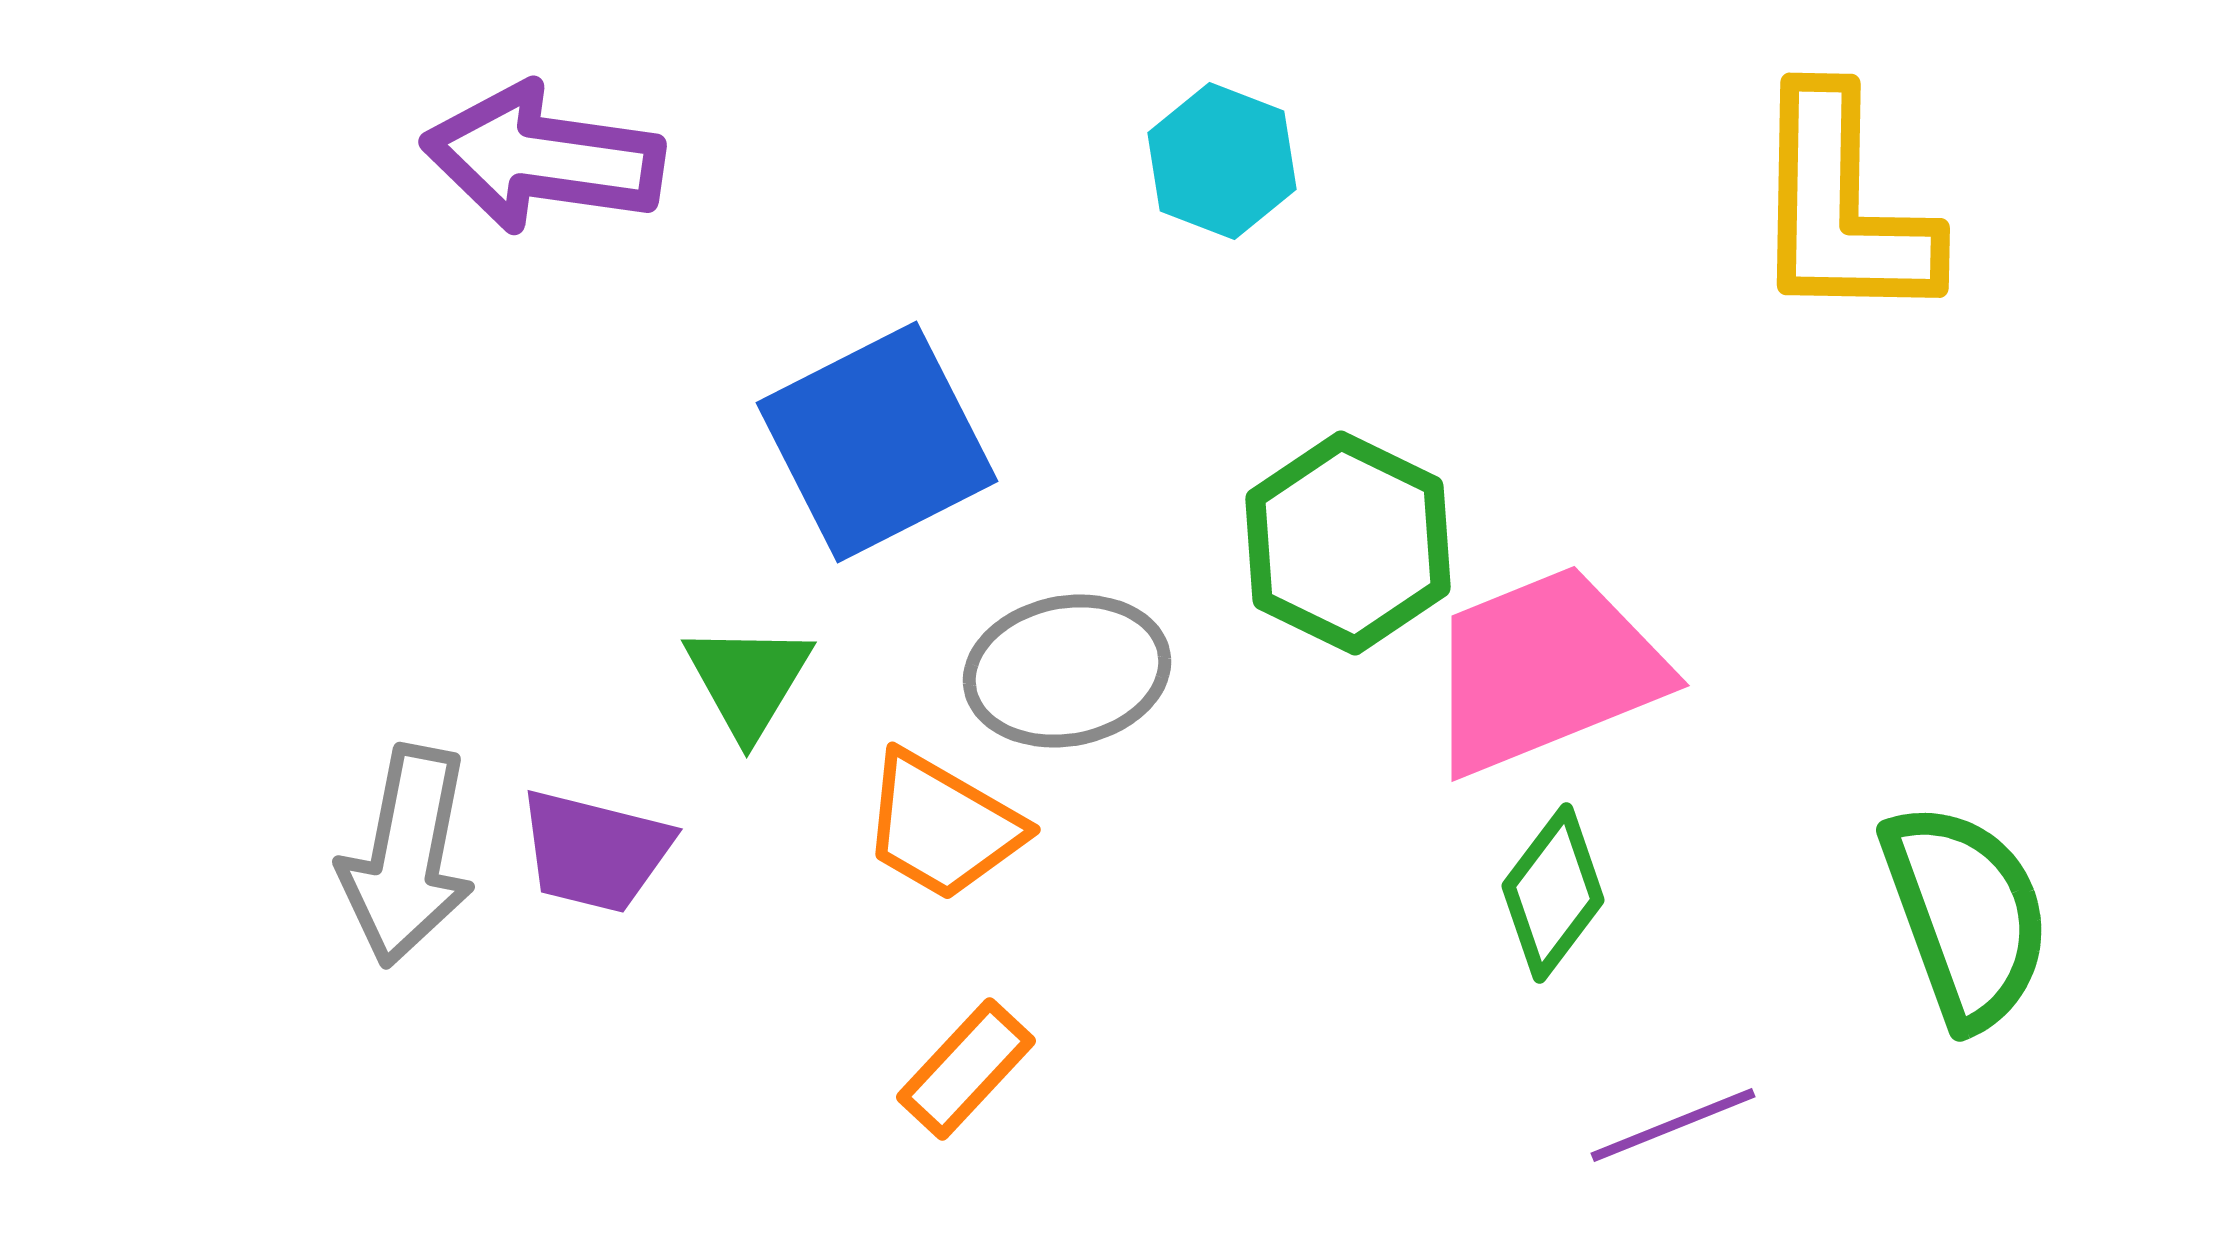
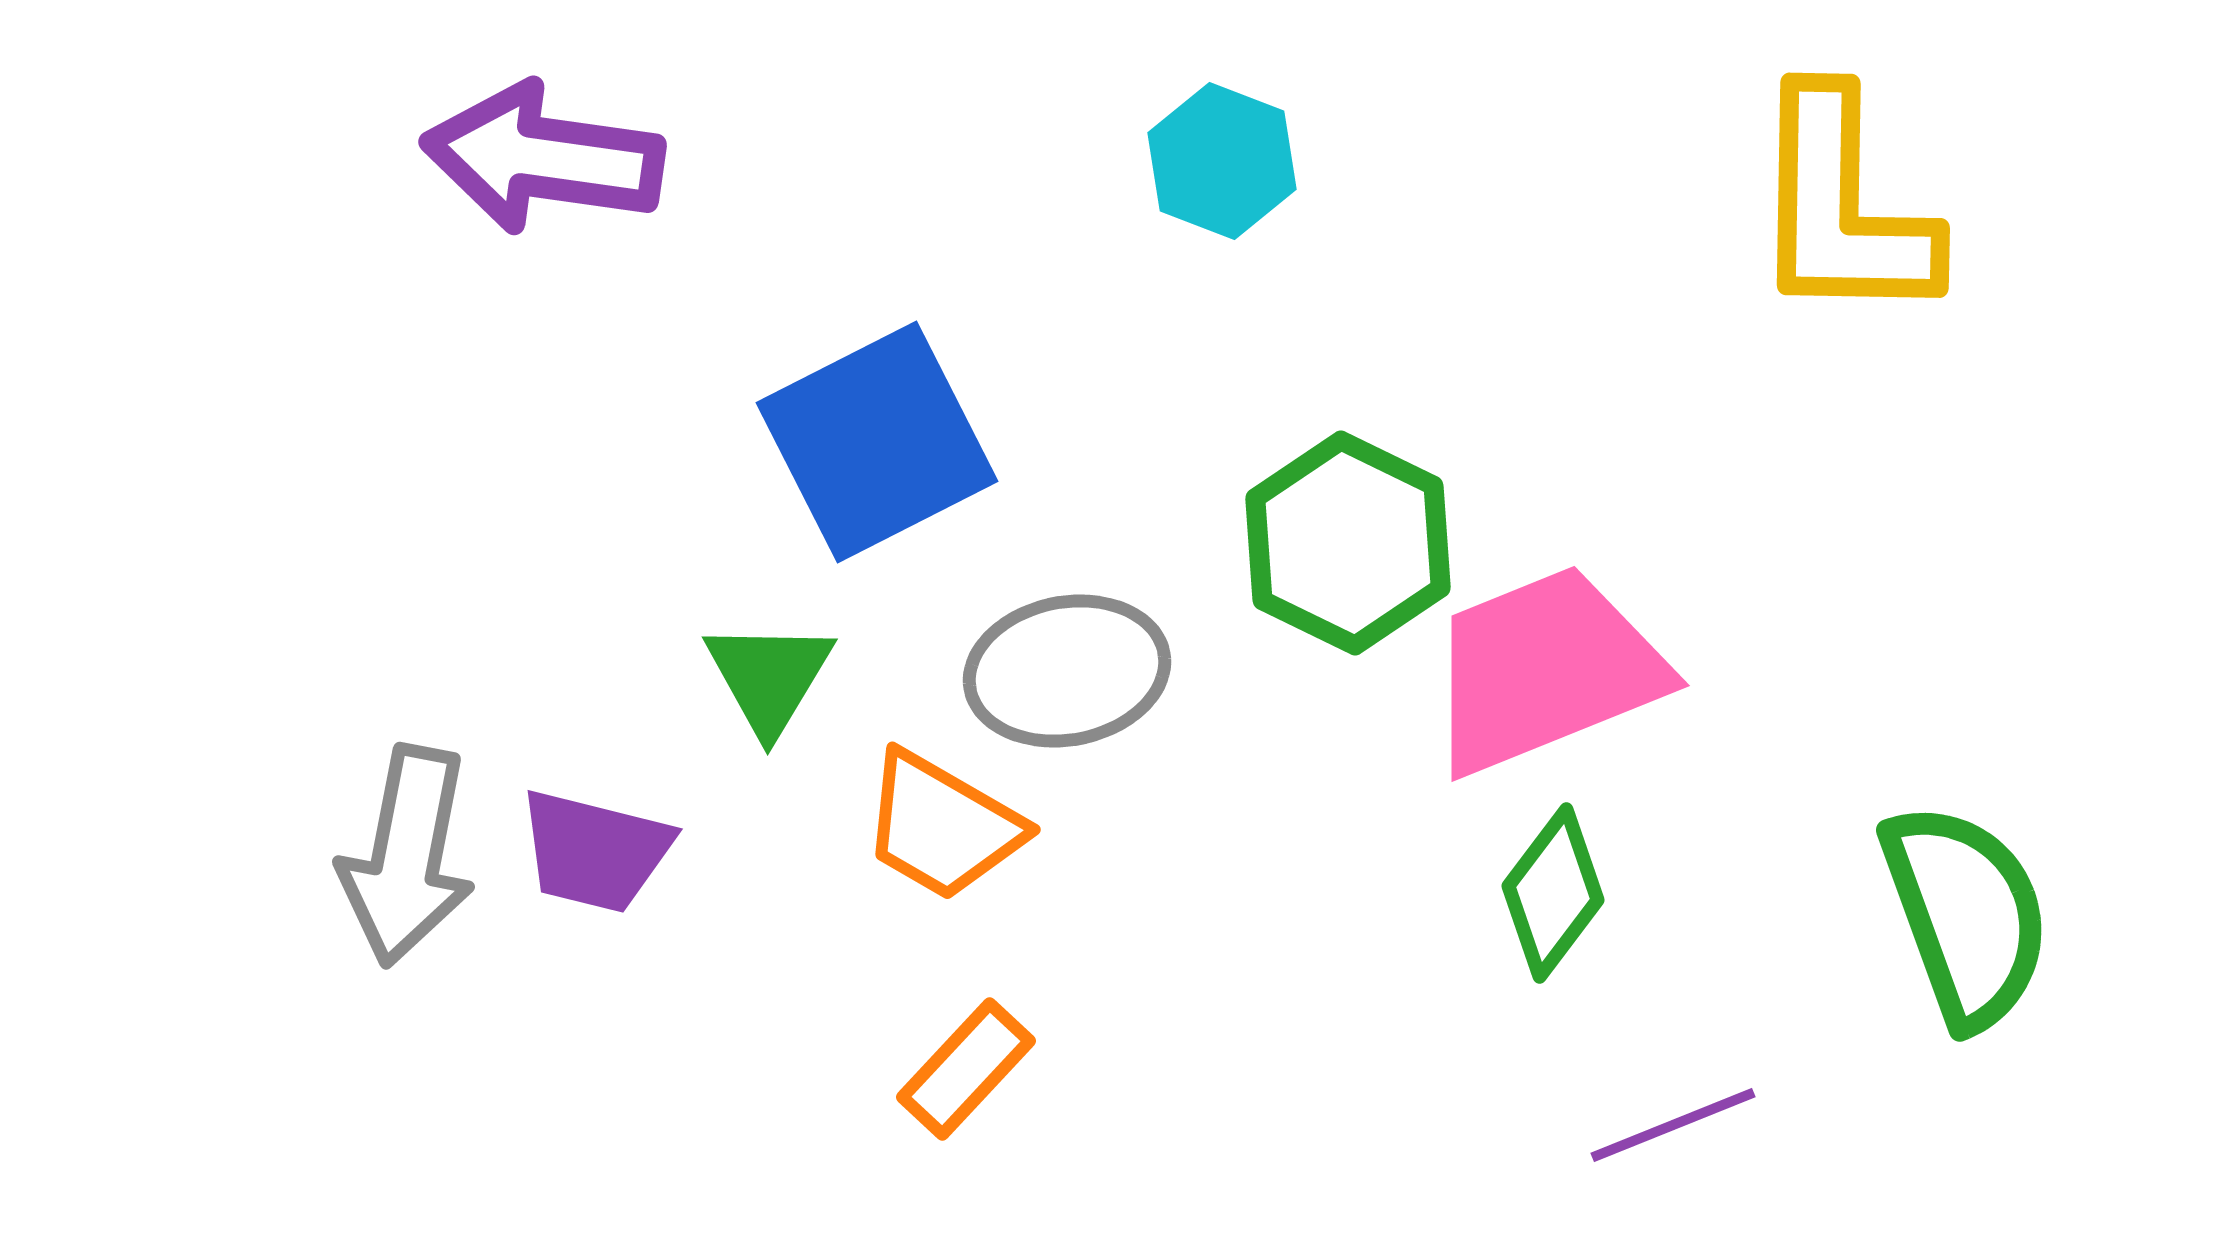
green triangle: moved 21 px right, 3 px up
